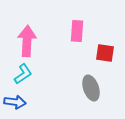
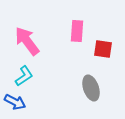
pink arrow: rotated 40 degrees counterclockwise
red square: moved 2 px left, 4 px up
cyan L-shape: moved 1 px right, 2 px down
blue arrow: rotated 20 degrees clockwise
